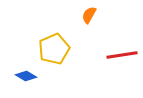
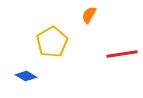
yellow pentagon: moved 2 px left, 7 px up; rotated 8 degrees counterclockwise
red line: moved 1 px up
